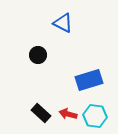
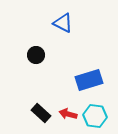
black circle: moved 2 px left
